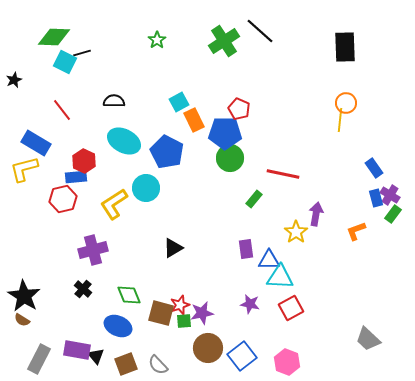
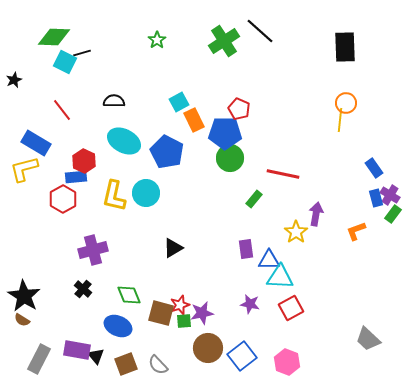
cyan circle at (146, 188): moved 5 px down
red hexagon at (63, 199): rotated 16 degrees counterclockwise
yellow L-shape at (114, 204): moved 8 px up; rotated 44 degrees counterclockwise
